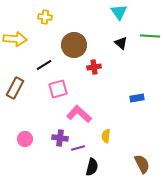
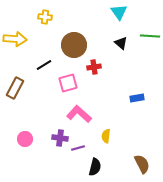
pink square: moved 10 px right, 6 px up
black semicircle: moved 3 px right
